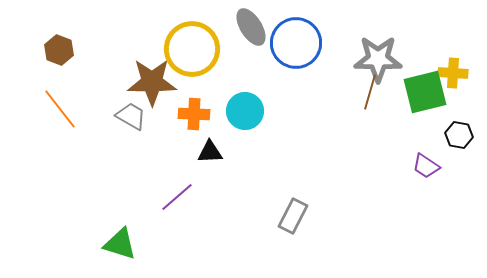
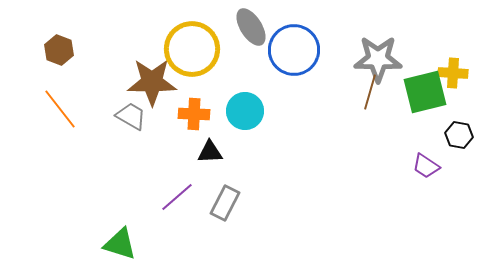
blue circle: moved 2 px left, 7 px down
gray rectangle: moved 68 px left, 13 px up
